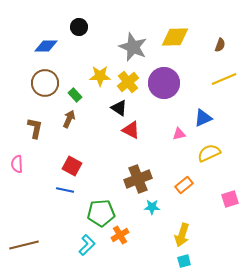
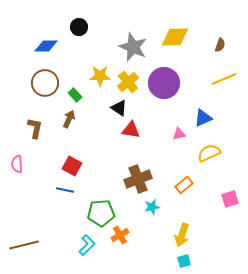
red triangle: rotated 18 degrees counterclockwise
cyan star: rotated 14 degrees counterclockwise
